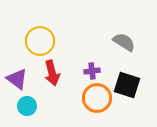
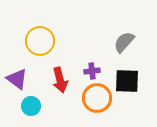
gray semicircle: rotated 80 degrees counterclockwise
red arrow: moved 8 px right, 7 px down
black square: moved 4 px up; rotated 16 degrees counterclockwise
cyan circle: moved 4 px right
